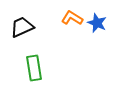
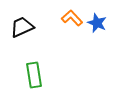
orange L-shape: rotated 15 degrees clockwise
green rectangle: moved 7 px down
